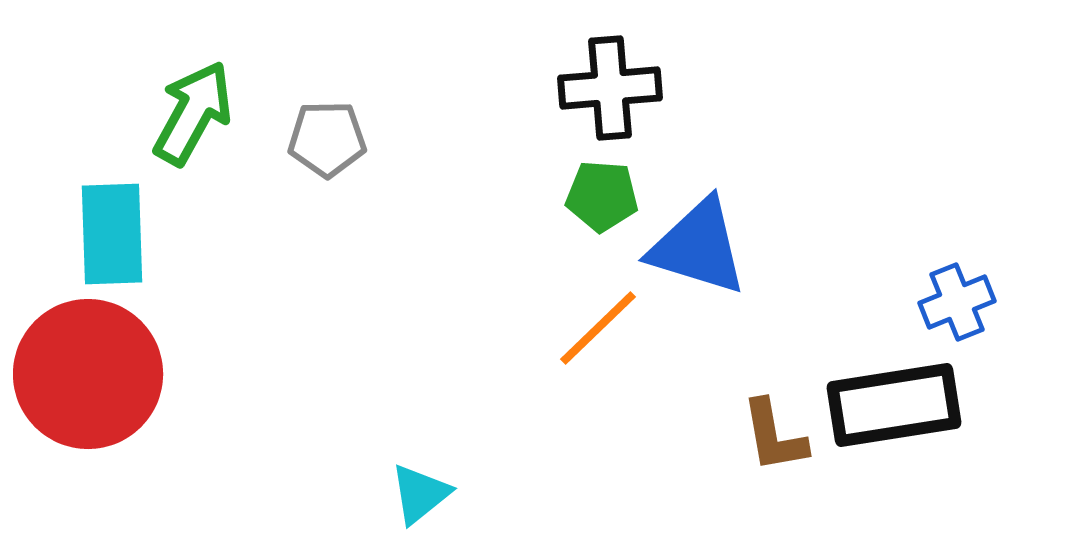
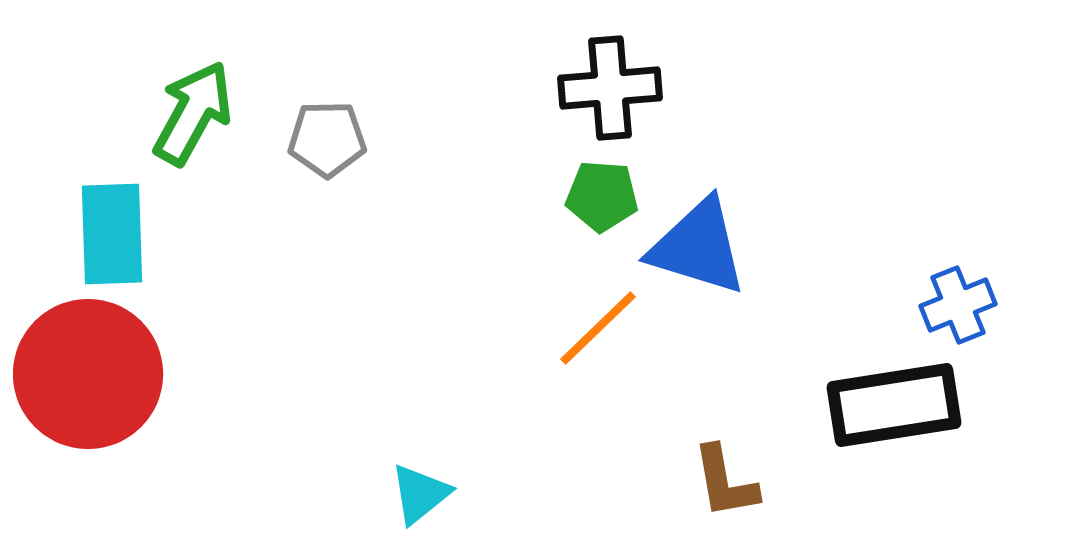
blue cross: moved 1 px right, 3 px down
brown L-shape: moved 49 px left, 46 px down
